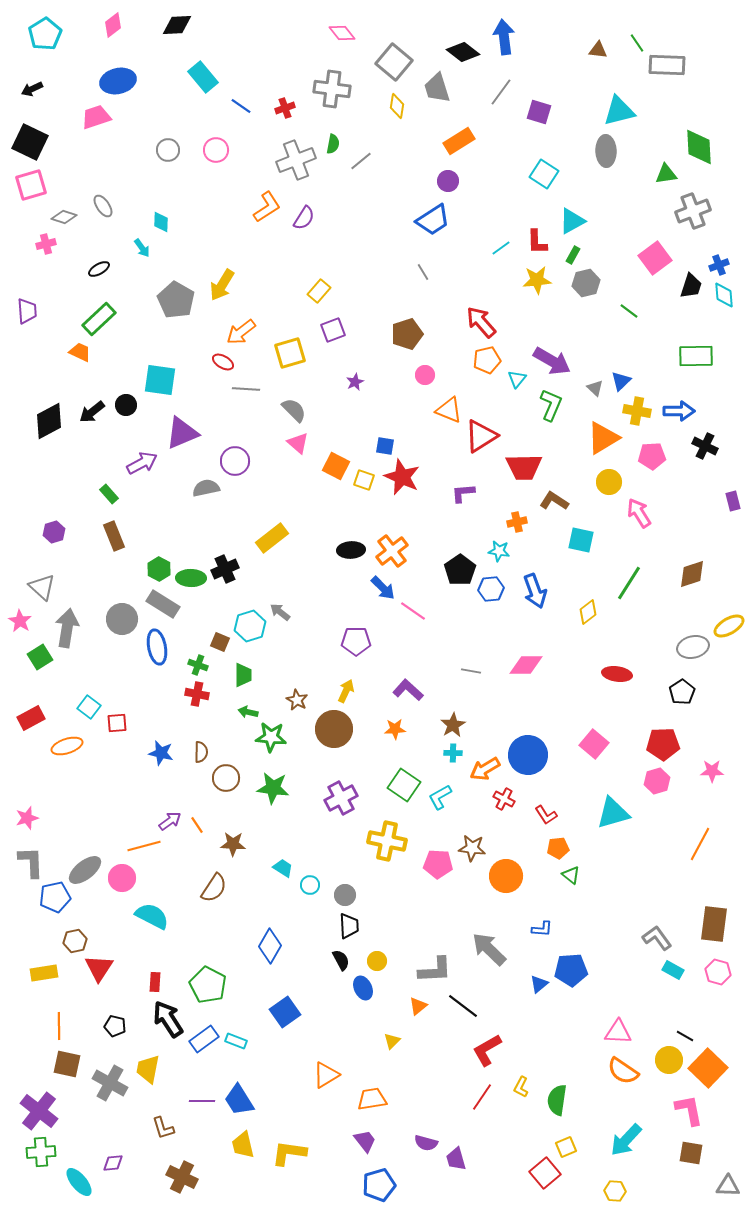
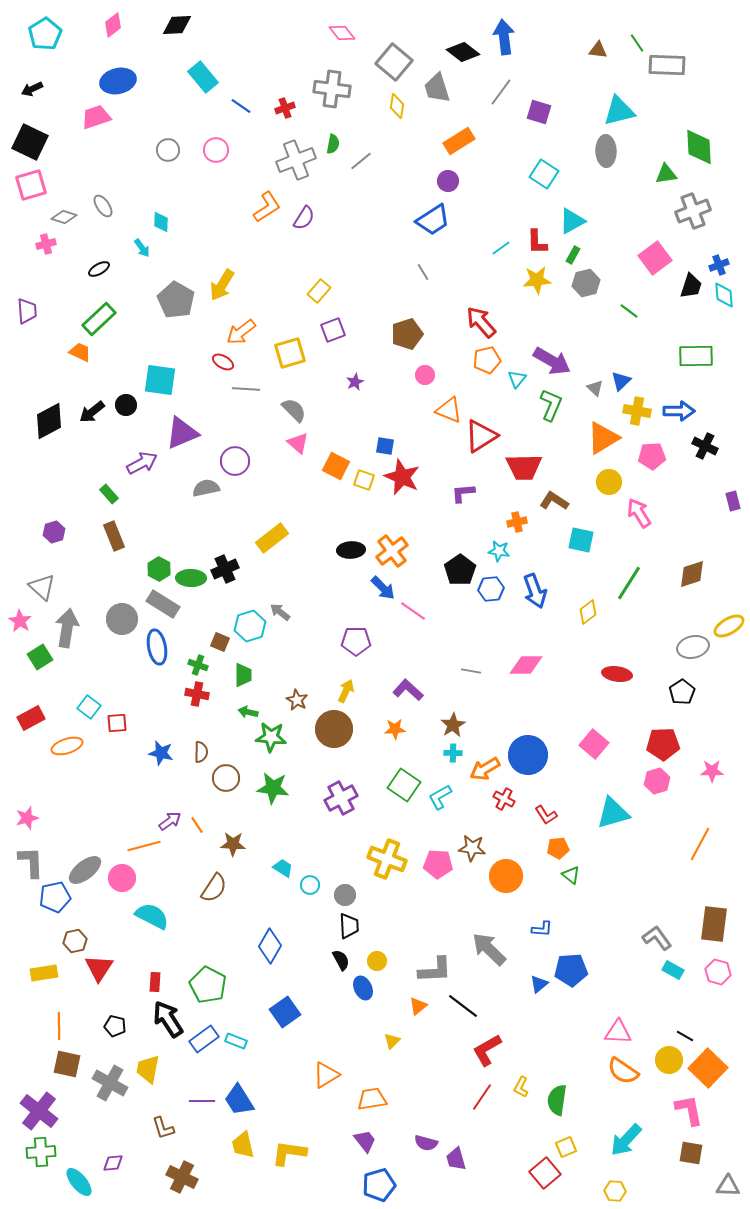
yellow cross at (387, 841): moved 18 px down; rotated 9 degrees clockwise
